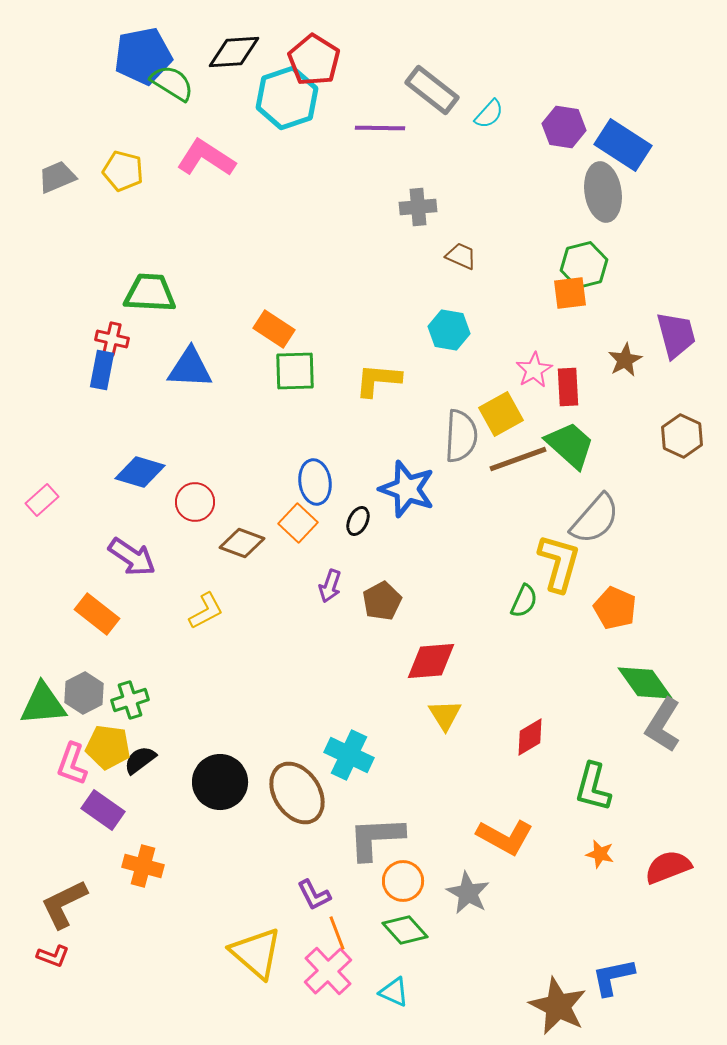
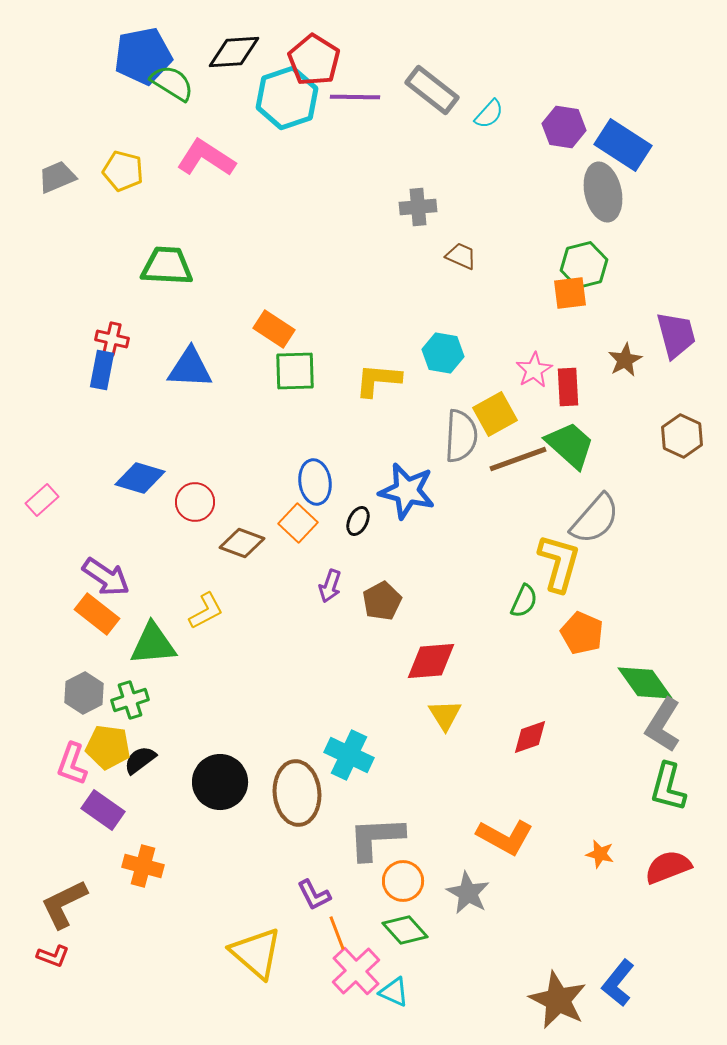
purple line at (380, 128): moved 25 px left, 31 px up
gray ellipse at (603, 192): rotated 4 degrees counterclockwise
green trapezoid at (150, 293): moved 17 px right, 27 px up
cyan hexagon at (449, 330): moved 6 px left, 23 px down
yellow square at (501, 414): moved 6 px left
blue diamond at (140, 472): moved 6 px down
blue star at (407, 489): moved 2 px down; rotated 6 degrees counterclockwise
purple arrow at (132, 557): moved 26 px left, 20 px down
orange pentagon at (615, 608): moved 33 px left, 25 px down
green triangle at (43, 704): moved 110 px right, 60 px up
red diamond at (530, 737): rotated 12 degrees clockwise
green L-shape at (593, 787): moved 75 px right
brown ellipse at (297, 793): rotated 28 degrees clockwise
pink cross at (328, 971): moved 28 px right
blue L-shape at (613, 977): moved 5 px right, 6 px down; rotated 39 degrees counterclockwise
brown star at (558, 1006): moved 6 px up
